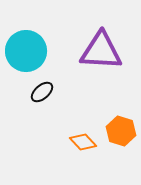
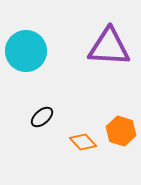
purple triangle: moved 8 px right, 4 px up
black ellipse: moved 25 px down
